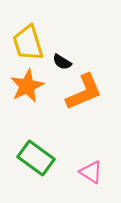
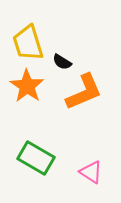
orange star: rotated 12 degrees counterclockwise
green rectangle: rotated 6 degrees counterclockwise
